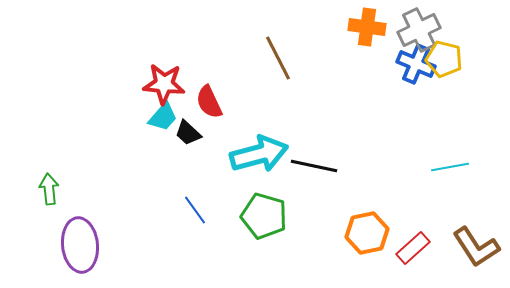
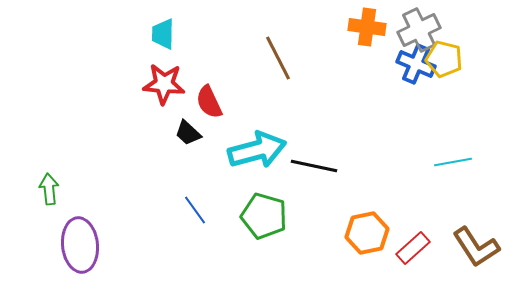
cyan trapezoid: moved 83 px up; rotated 140 degrees clockwise
cyan arrow: moved 2 px left, 4 px up
cyan line: moved 3 px right, 5 px up
